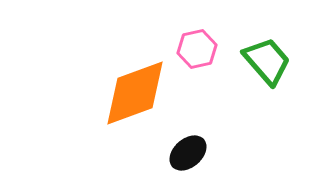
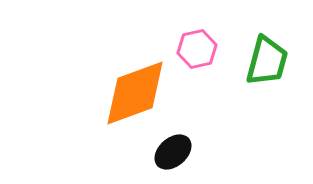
green trapezoid: rotated 56 degrees clockwise
black ellipse: moved 15 px left, 1 px up
